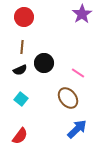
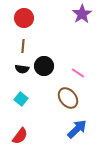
red circle: moved 1 px down
brown line: moved 1 px right, 1 px up
black circle: moved 3 px down
black semicircle: moved 2 px right, 1 px up; rotated 32 degrees clockwise
